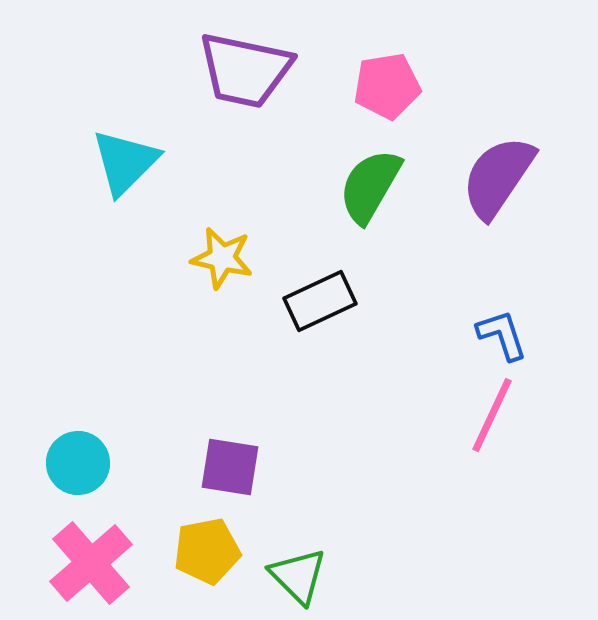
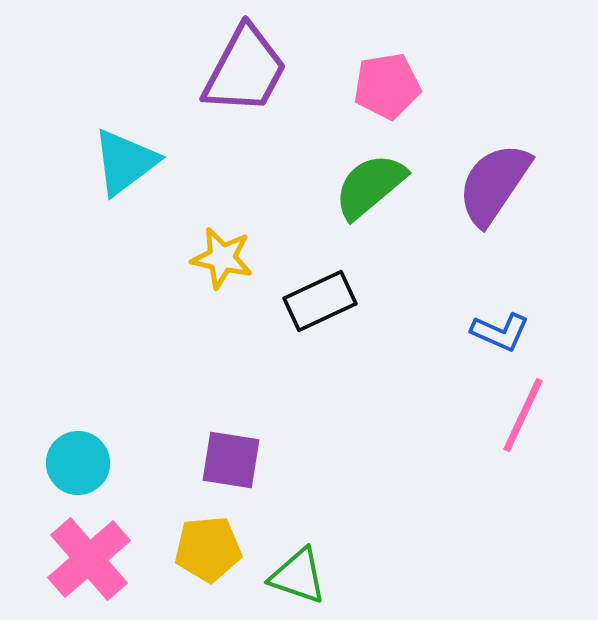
purple trapezoid: rotated 74 degrees counterclockwise
cyan triangle: rotated 8 degrees clockwise
purple semicircle: moved 4 px left, 7 px down
green semicircle: rotated 20 degrees clockwise
blue L-shape: moved 2 px left, 3 px up; rotated 132 degrees clockwise
pink line: moved 31 px right
purple square: moved 1 px right, 7 px up
yellow pentagon: moved 1 px right, 2 px up; rotated 6 degrees clockwise
pink cross: moved 2 px left, 4 px up
green triangle: rotated 26 degrees counterclockwise
